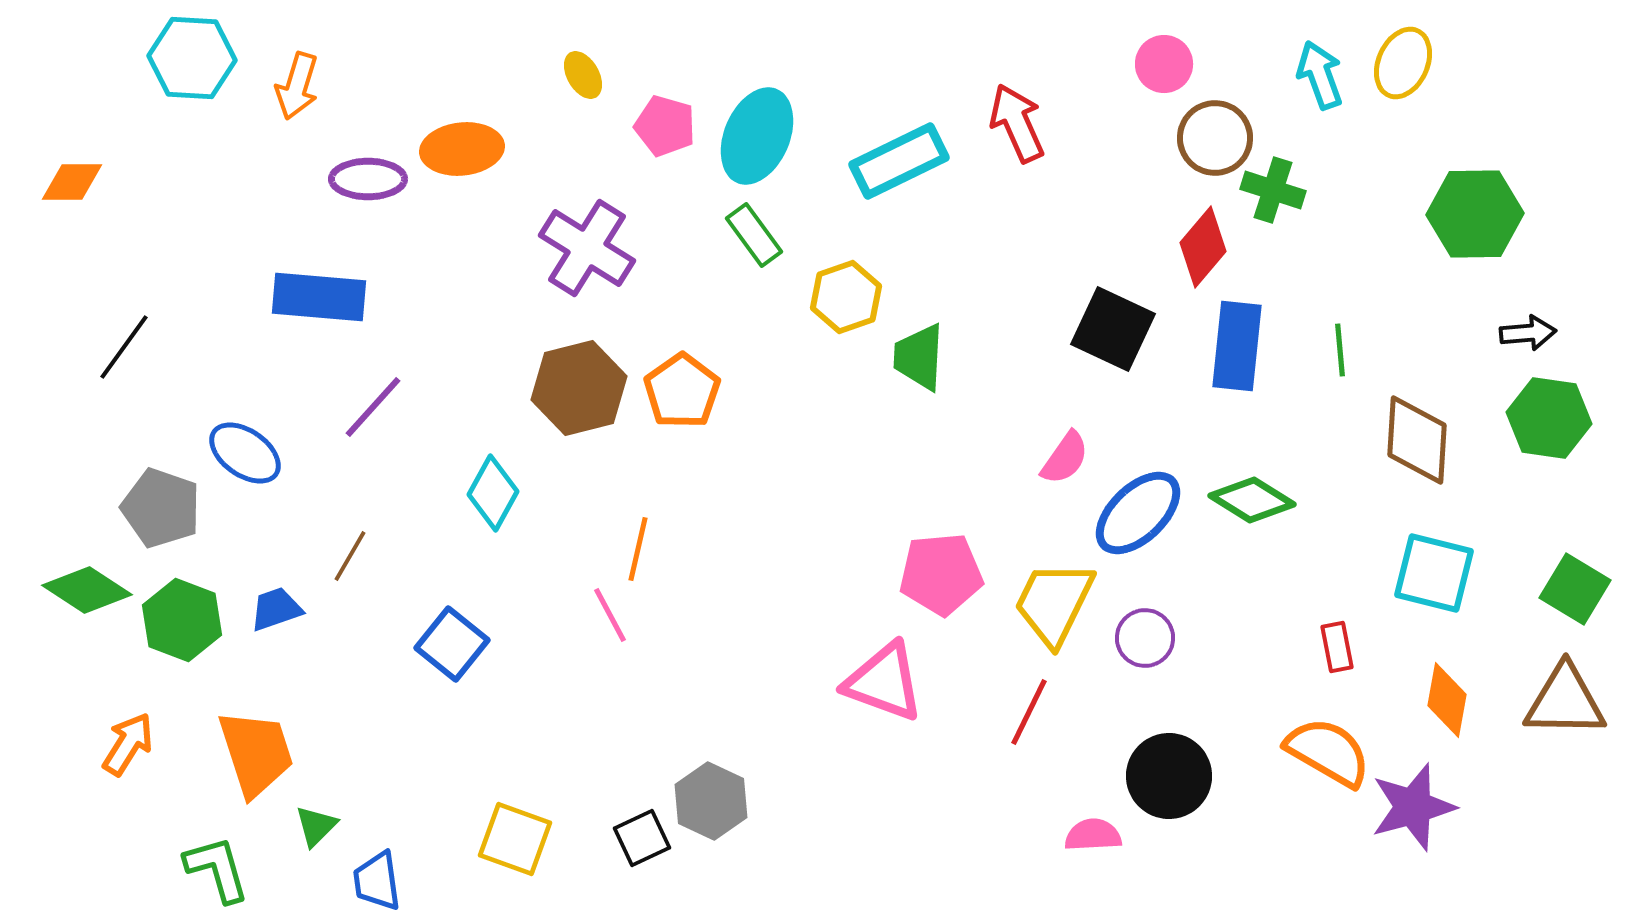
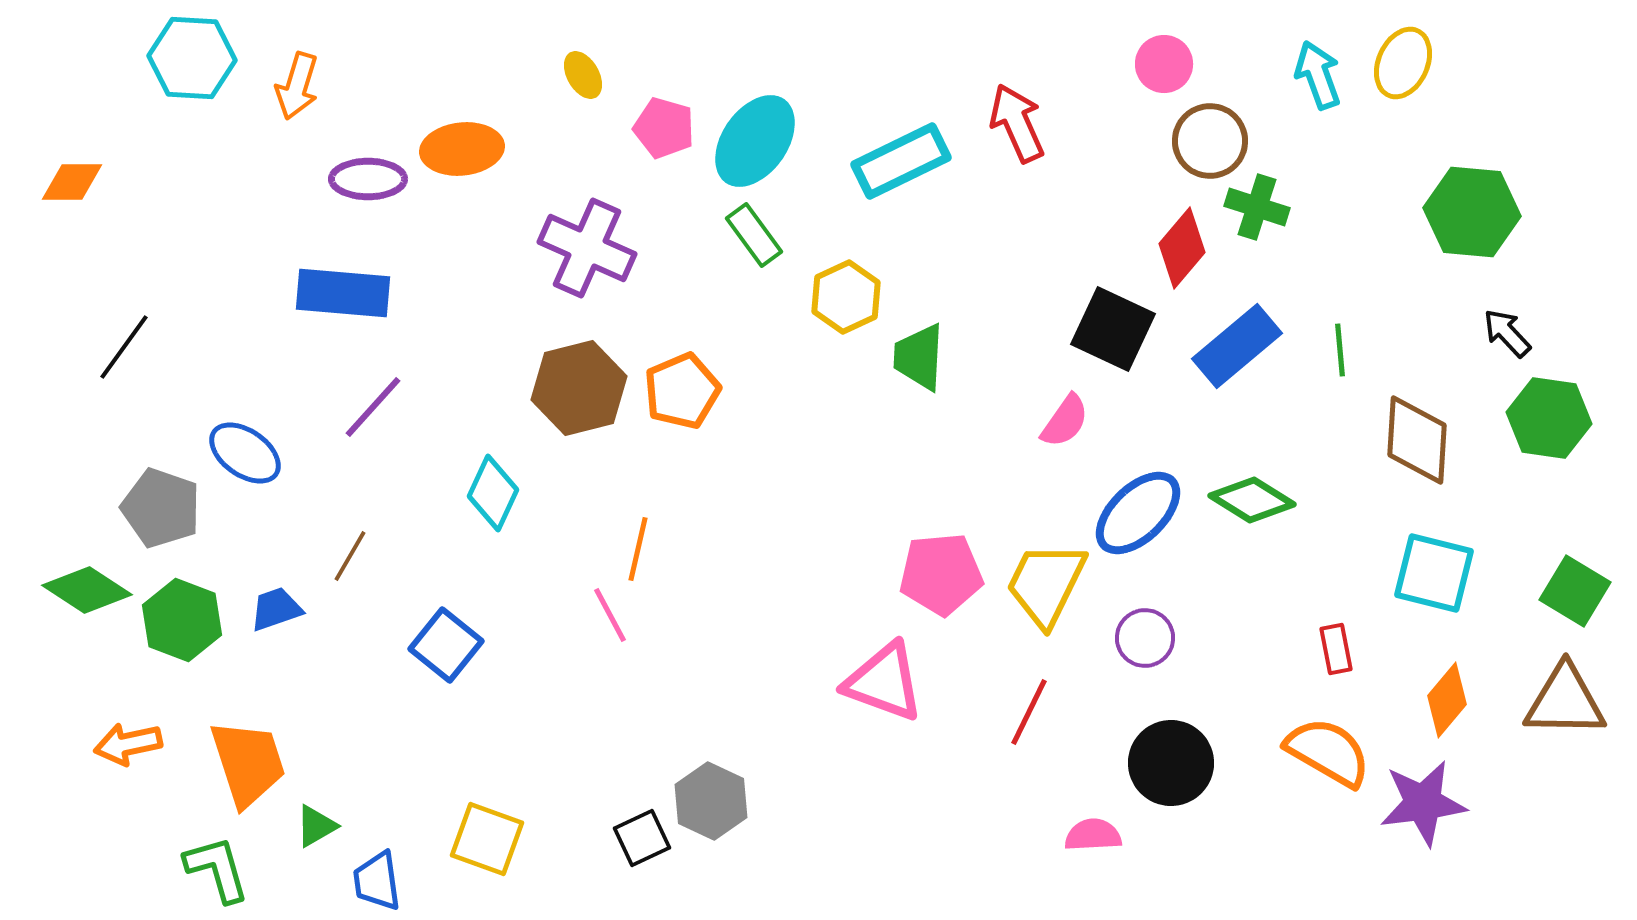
cyan arrow at (1320, 75): moved 2 px left
pink pentagon at (665, 126): moved 1 px left, 2 px down
cyan ellipse at (757, 136): moved 2 px left, 5 px down; rotated 12 degrees clockwise
brown circle at (1215, 138): moved 5 px left, 3 px down
cyan rectangle at (899, 161): moved 2 px right
green cross at (1273, 190): moved 16 px left, 17 px down
green hexagon at (1475, 214): moved 3 px left, 2 px up; rotated 6 degrees clockwise
red diamond at (1203, 247): moved 21 px left, 1 px down
purple cross at (587, 248): rotated 8 degrees counterclockwise
blue rectangle at (319, 297): moved 24 px right, 4 px up
yellow hexagon at (846, 297): rotated 6 degrees counterclockwise
black arrow at (1528, 333): moved 21 px left; rotated 128 degrees counterclockwise
blue rectangle at (1237, 346): rotated 44 degrees clockwise
orange pentagon at (682, 391): rotated 12 degrees clockwise
pink semicircle at (1065, 458): moved 37 px up
cyan diamond at (493, 493): rotated 4 degrees counterclockwise
green square at (1575, 589): moved 2 px down
yellow trapezoid at (1054, 603): moved 8 px left, 19 px up
blue square at (452, 644): moved 6 px left, 1 px down
red rectangle at (1337, 647): moved 1 px left, 2 px down
orange diamond at (1447, 700): rotated 30 degrees clockwise
orange arrow at (128, 744): rotated 134 degrees counterclockwise
orange trapezoid at (256, 753): moved 8 px left, 10 px down
black circle at (1169, 776): moved 2 px right, 13 px up
purple star at (1413, 807): moved 10 px right, 4 px up; rotated 8 degrees clockwise
green triangle at (316, 826): rotated 15 degrees clockwise
yellow square at (515, 839): moved 28 px left
